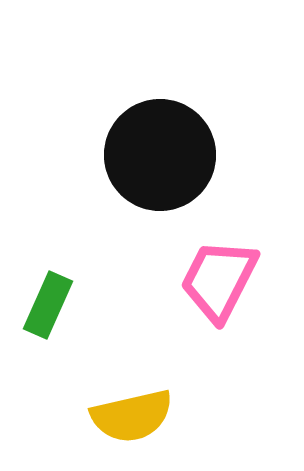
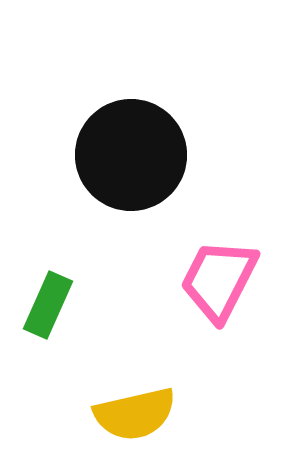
black circle: moved 29 px left
yellow semicircle: moved 3 px right, 2 px up
